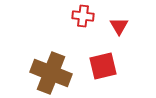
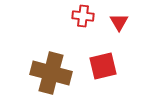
red triangle: moved 4 px up
brown cross: rotated 6 degrees counterclockwise
